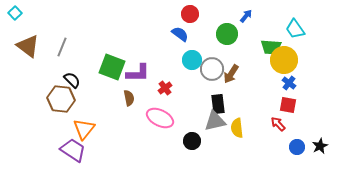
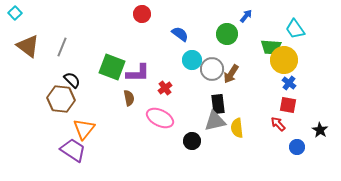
red circle: moved 48 px left
black star: moved 16 px up; rotated 14 degrees counterclockwise
